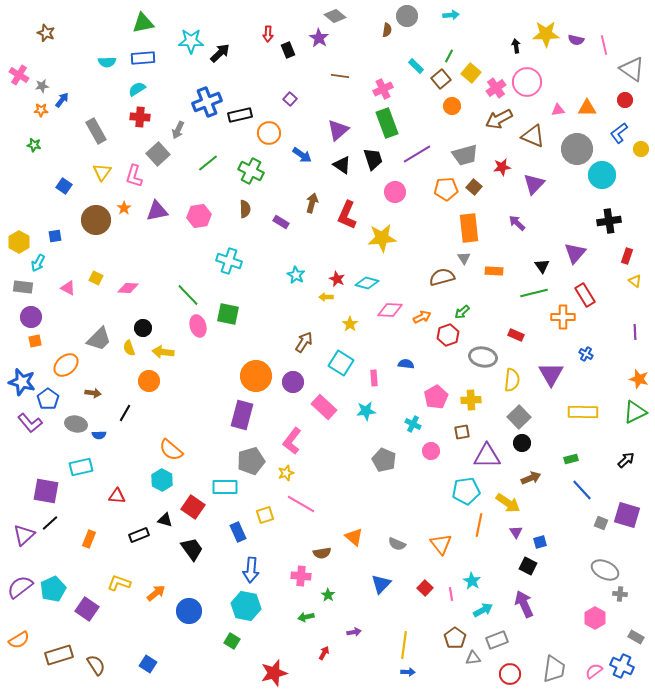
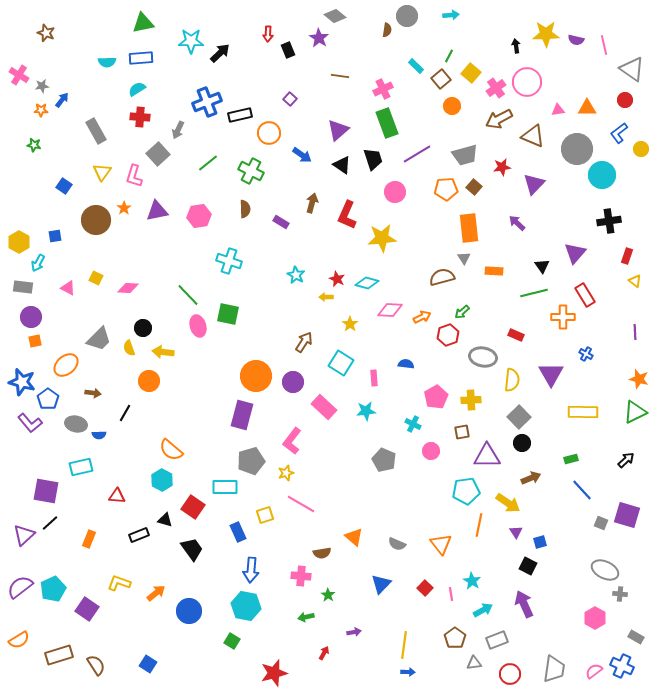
blue rectangle at (143, 58): moved 2 px left
gray triangle at (473, 658): moved 1 px right, 5 px down
